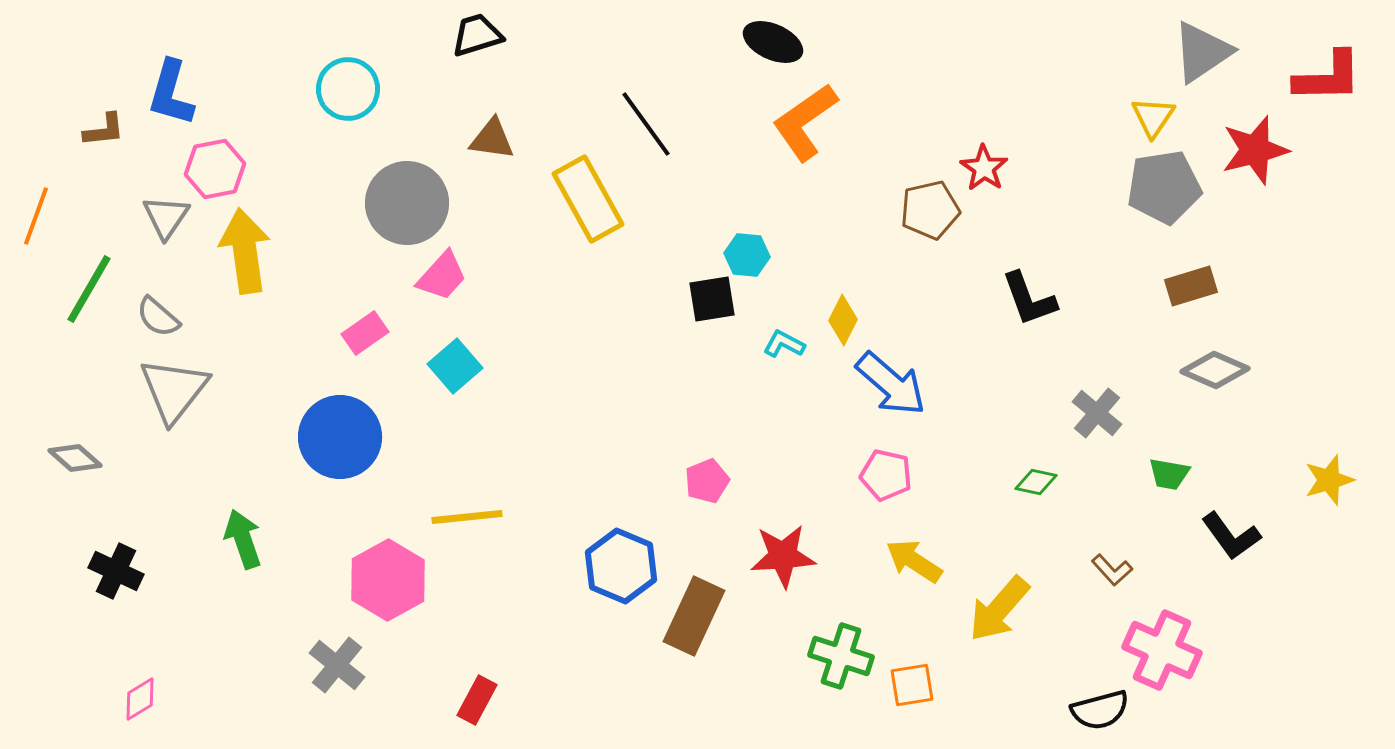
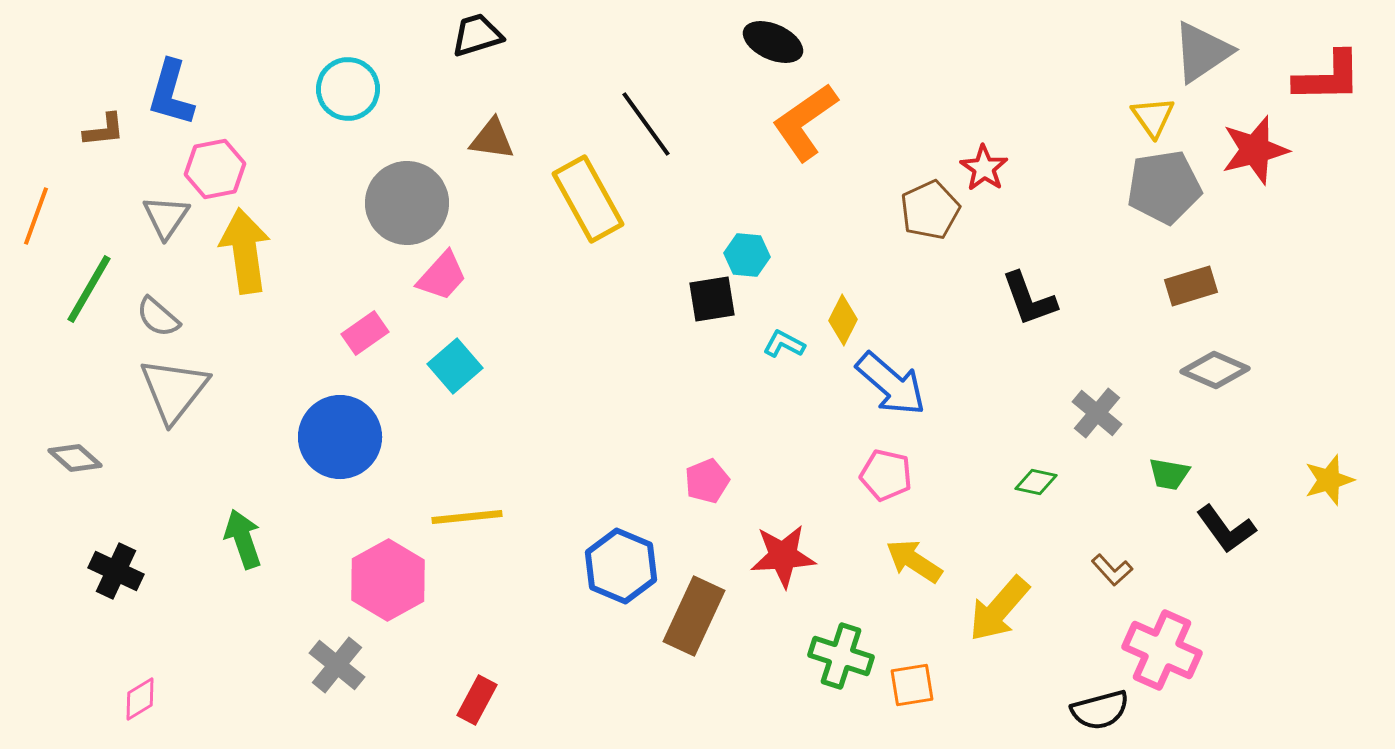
yellow triangle at (1153, 117): rotated 9 degrees counterclockwise
brown pentagon at (930, 210): rotated 12 degrees counterclockwise
black L-shape at (1231, 536): moved 5 px left, 7 px up
